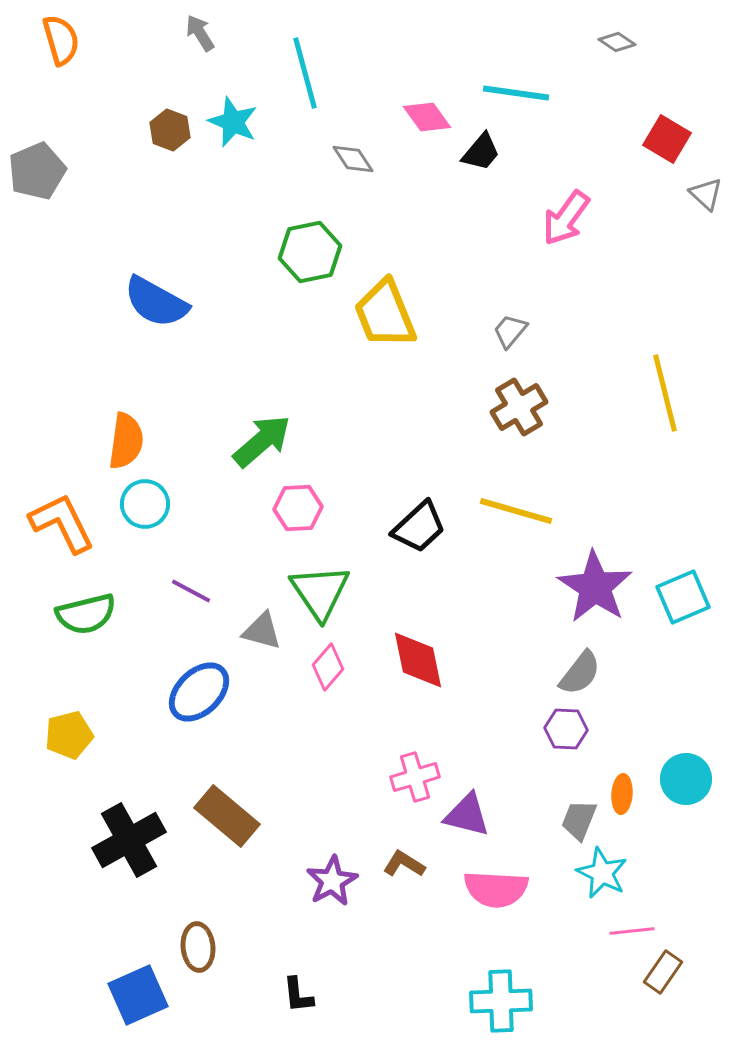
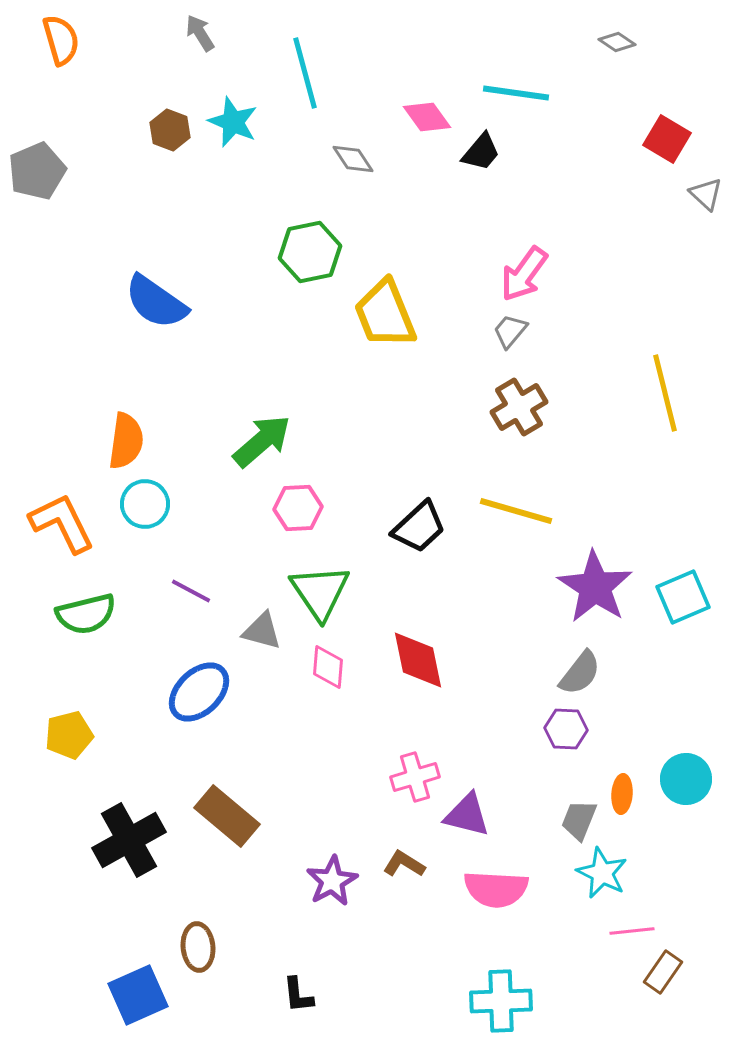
pink arrow at (566, 218): moved 42 px left, 56 px down
blue semicircle at (156, 302): rotated 6 degrees clockwise
pink diamond at (328, 667): rotated 36 degrees counterclockwise
